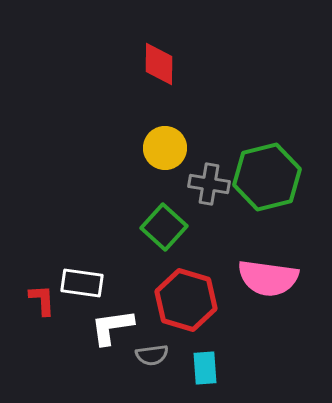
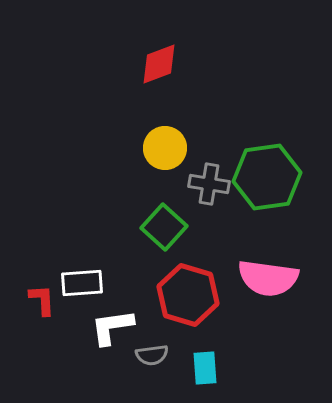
red diamond: rotated 69 degrees clockwise
green hexagon: rotated 6 degrees clockwise
white rectangle: rotated 12 degrees counterclockwise
red hexagon: moved 2 px right, 5 px up
